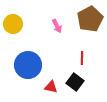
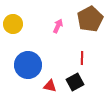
pink arrow: moved 1 px right; rotated 128 degrees counterclockwise
black square: rotated 24 degrees clockwise
red triangle: moved 1 px left, 1 px up
